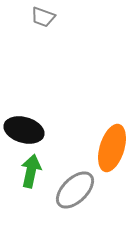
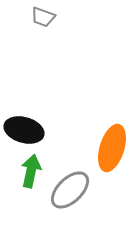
gray ellipse: moved 5 px left
